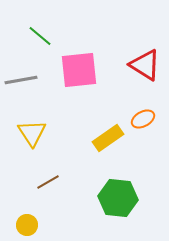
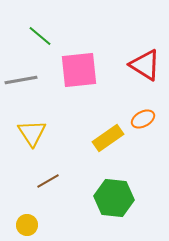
brown line: moved 1 px up
green hexagon: moved 4 px left
